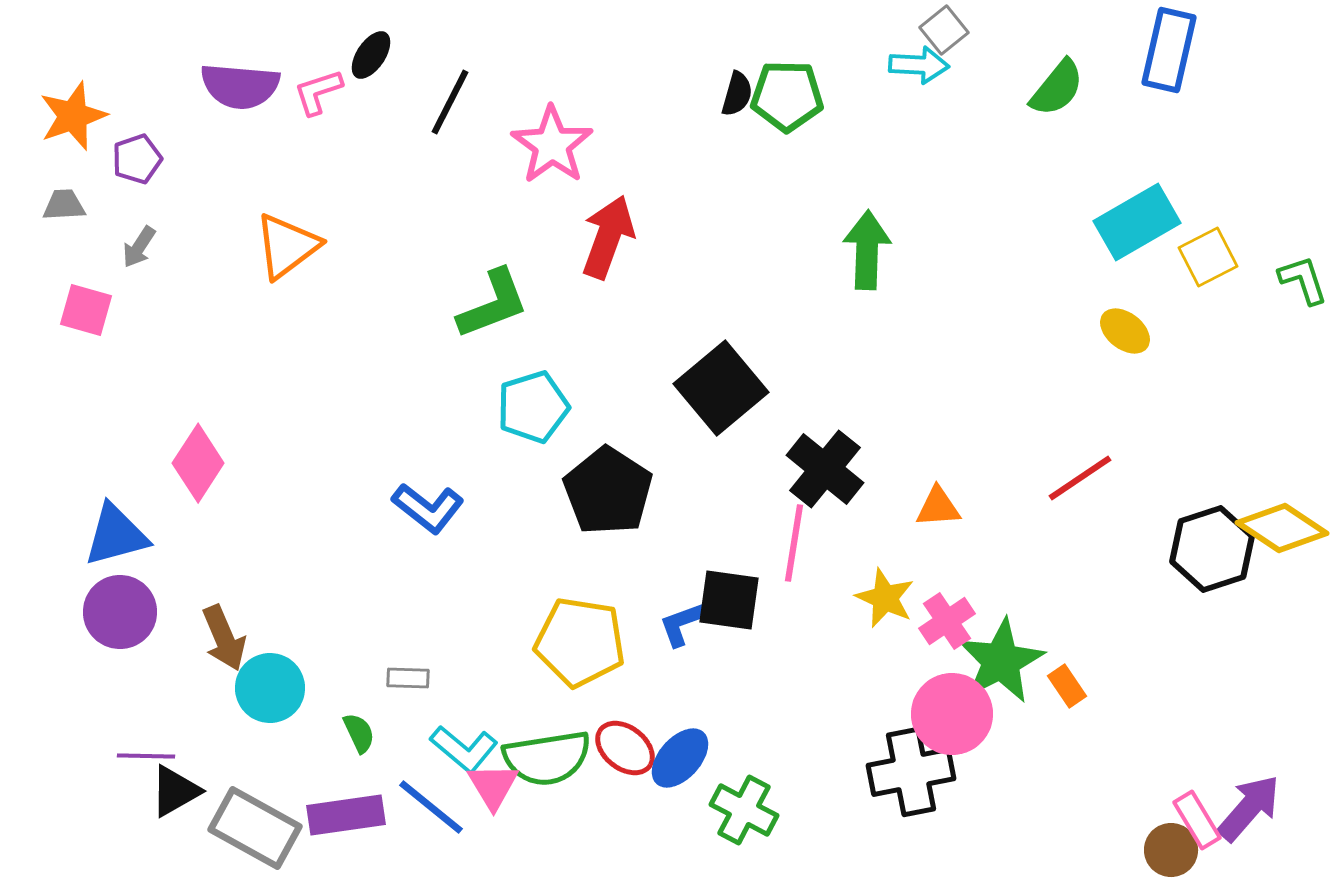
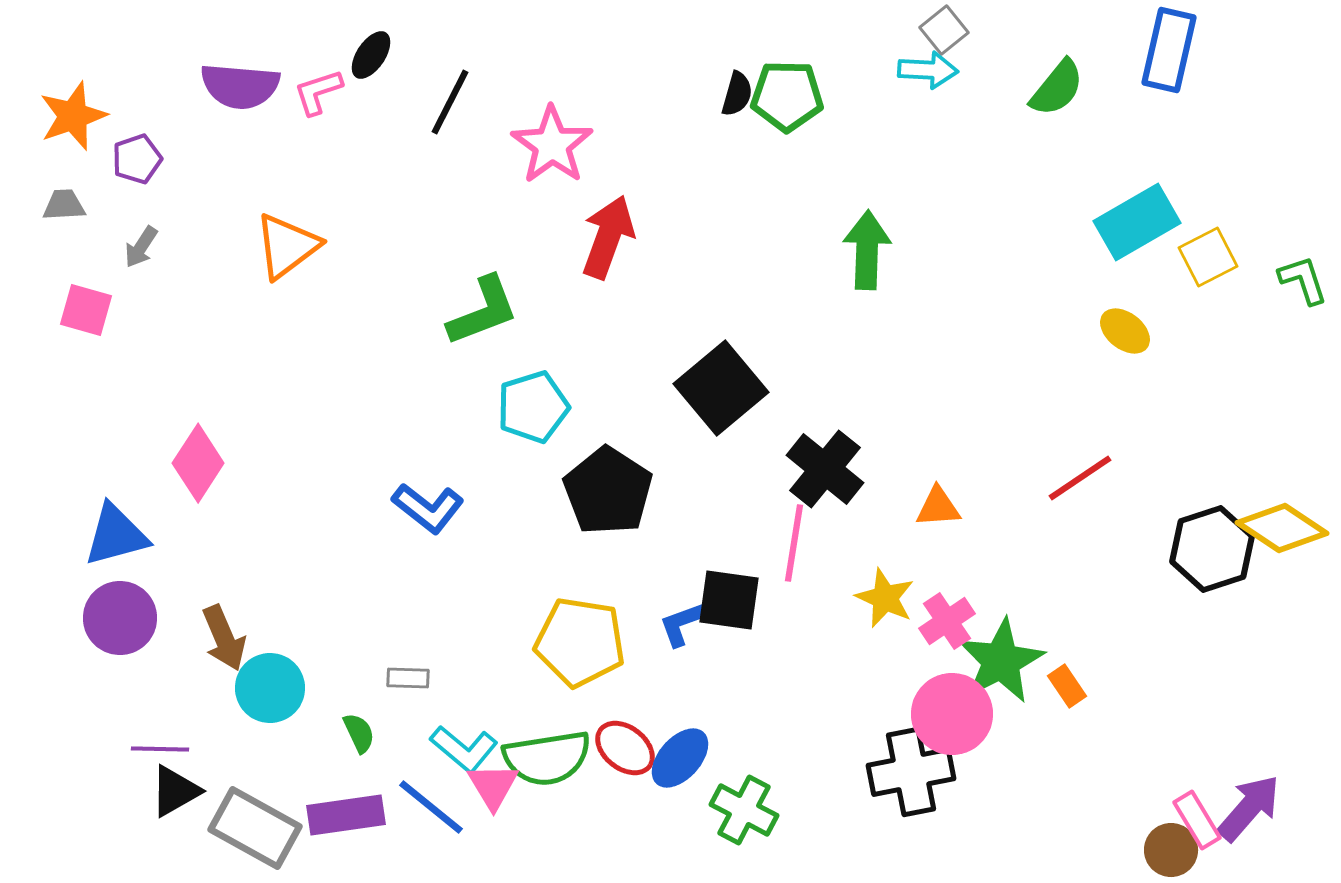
cyan arrow at (919, 65): moved 9 px right, 5 px down
gray arrow at (139, 247): moved 2 px right
green L-shape at (493, 304): moved 10 px left, 7 px down
purple circle at (120, 612): moved 6 px down
purple line at (146, 756): moved 14 px right, 7 px up
